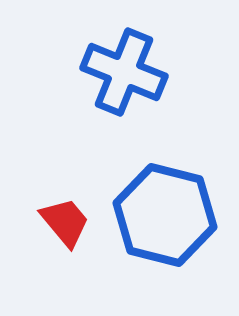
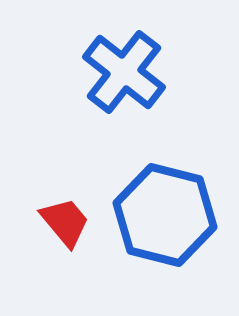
blue cross: rotated 16 degrees clockwise
